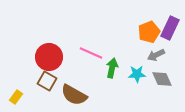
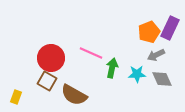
red circle: moved 2 px right, 1 px down
yellow rectangle: rotated 16 degrees counterclockwise
